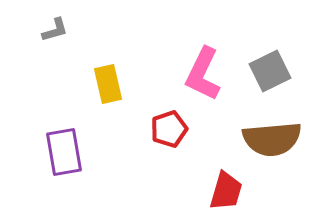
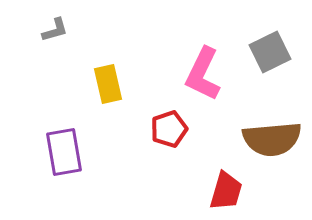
gray square: moved 19 px up
